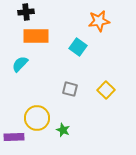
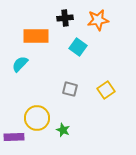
black cross: moved 39 px right, 6 px down
orange star: moved 1 px left, 1 px up
yellow square: rotated 12 degrees clockwise
